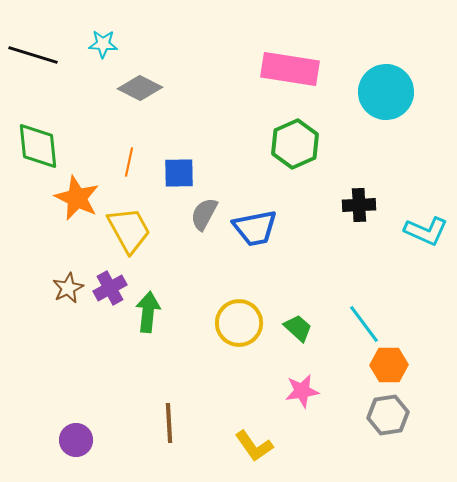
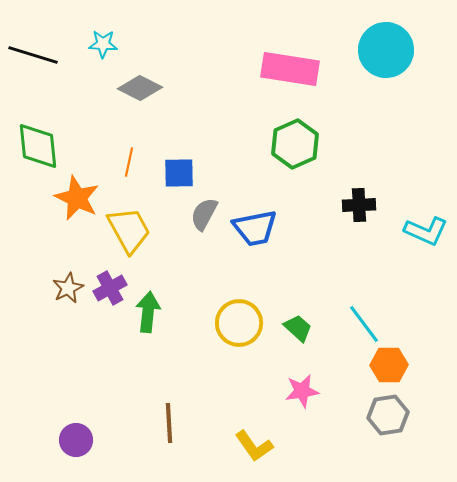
cyan circle: moved 42 px up
